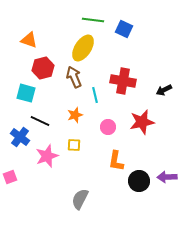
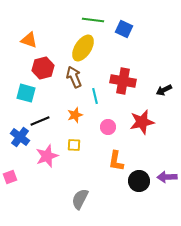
cyan line: moved 1 px down
black line: rotated 48 degrees counterclockwise
